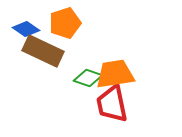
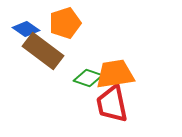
brown rectangle: rotated 12 degrees clockwise
